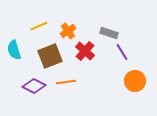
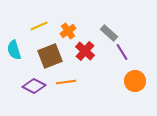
gray rectangle: rotated 24 degrees clockwise
